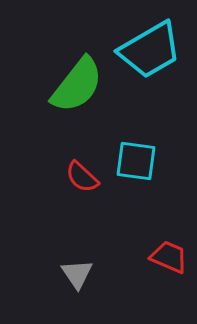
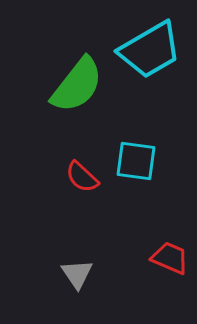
red trapezoid: moved 1 px right, 1 px down
